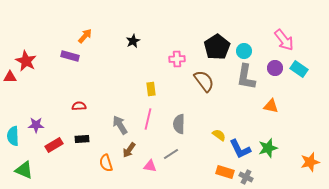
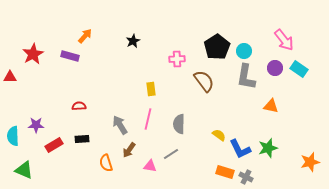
red star: moved 7 px right, 7 px up; rotated 15 degrees clockwise
